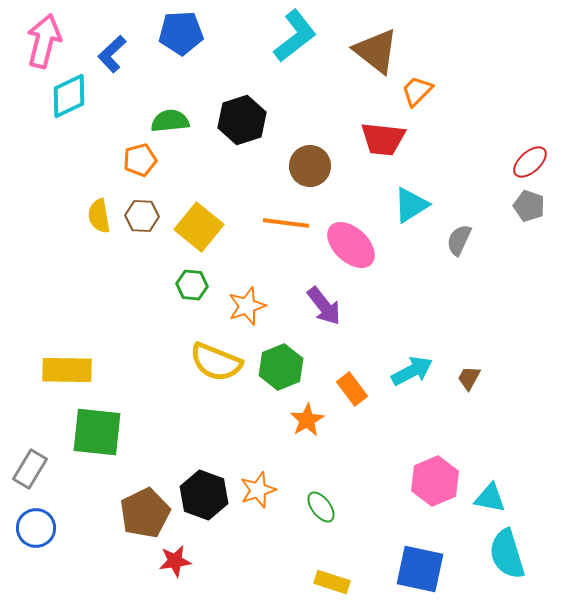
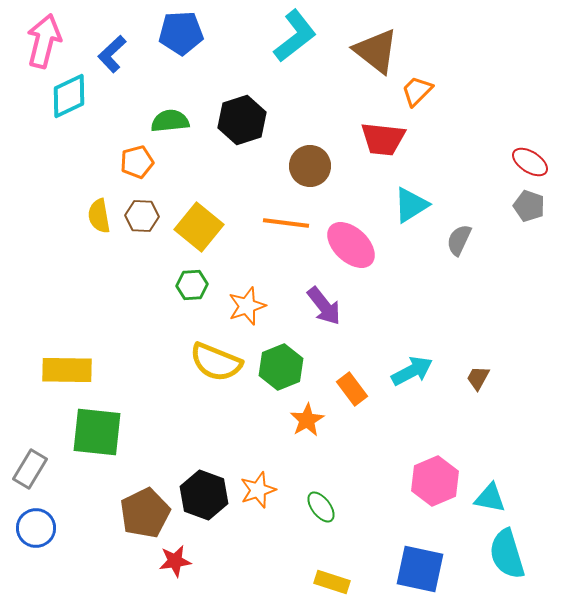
orange pentagon at (140, 160): moved 3 px left, 2 px down
red ellipse at (530, 162): rotated 75 degrees clockwise
green hexagon at (192, 285): rotated 8 degrees counterclockwise
brown trapezoid at (469, 378): moved 9 px right
